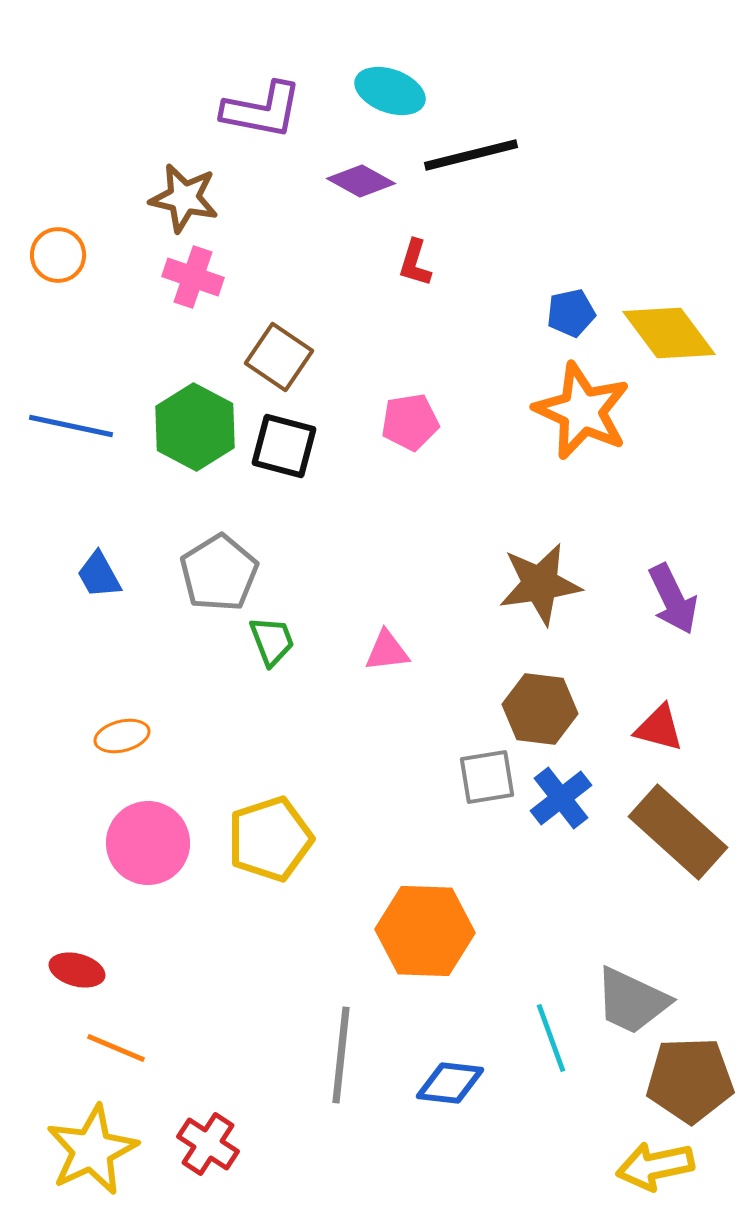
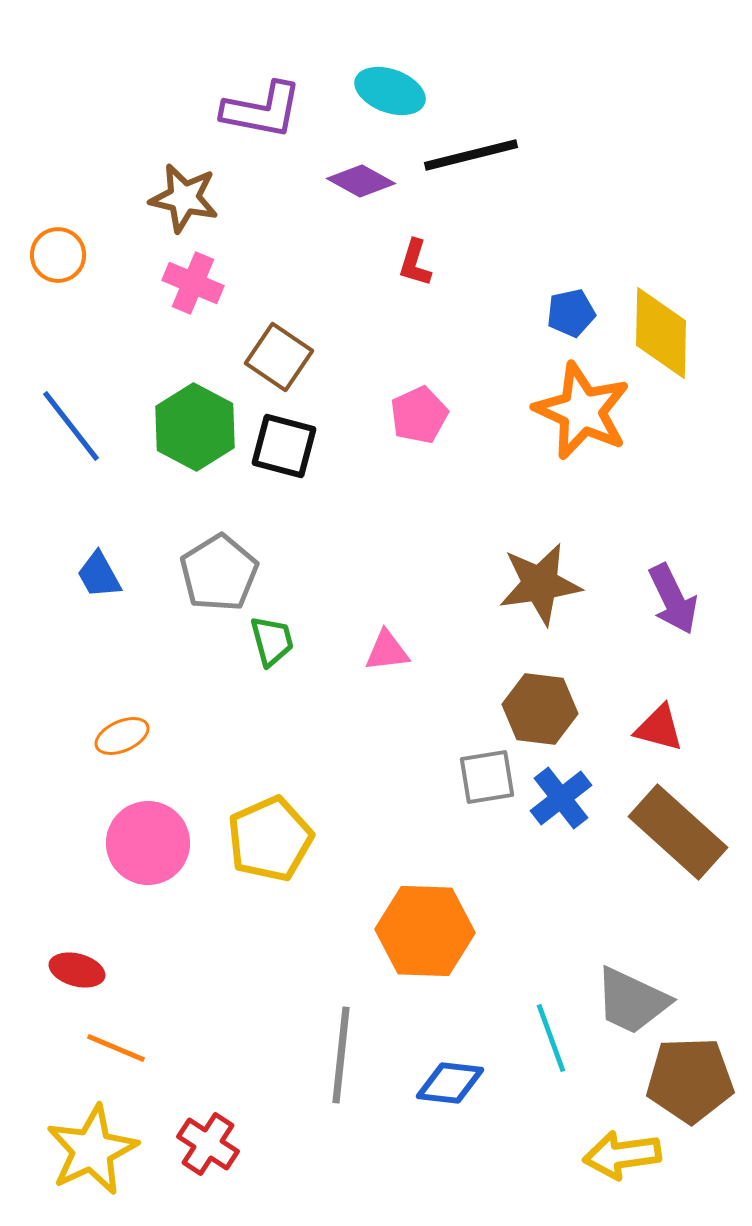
pink cross at (193, 277): moved 6 px down; rotated 4 degrees clockwise
yellow diamond at (669, 333): moved 8 px left; rotated 38 degrees clockwise
pink pentagon at (410, 422): moved 9 px right, 7 px up; rotated 16 degrees counterclockwise
blue line at (71, 426): rotated 40 degrees clockwise
green trapezoid at (272, 641): rotated 6 degrees clockwise
orange ellipse at (122, 736): rotated 10 degrees counterclockwise
yellow pentagon at (270, 839): rotated 6 degrees counterclockwise
yellow arrow at (655, 1166): moved 33 px left, 11 px up; rotated 4 degrees clockwise
